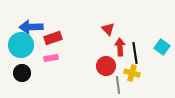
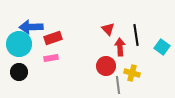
cyan circle: moved 2 px left, 1 px up
black line: moved 1 px right, 18 px up
black circle: moved 3 px left, 1 px up
